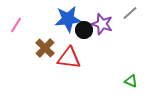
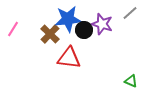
pink line: moved 3 px left, 4 px down
brown cross: moved 5 px right, 14 px up
